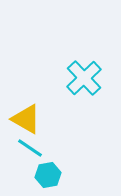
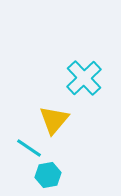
yellow triangle: moved 28 px right, 1 px down; rotated 40 degrees clockwise
cyan line: moved 1 px left
